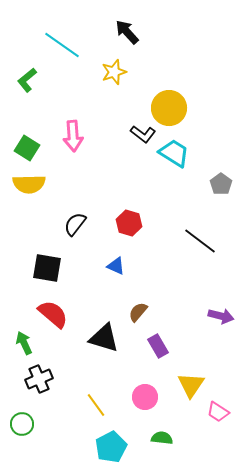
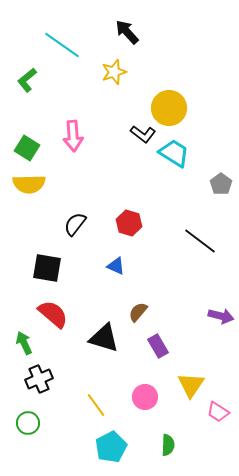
green circle: moved 6 px right, 1 px up
green semicircle: moved 6 px right, 7 px down; rotated 85 degrees clockwise
